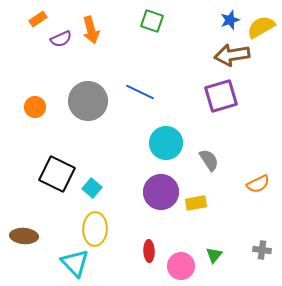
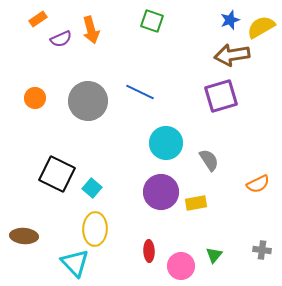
orange circle: moved 9 px up
